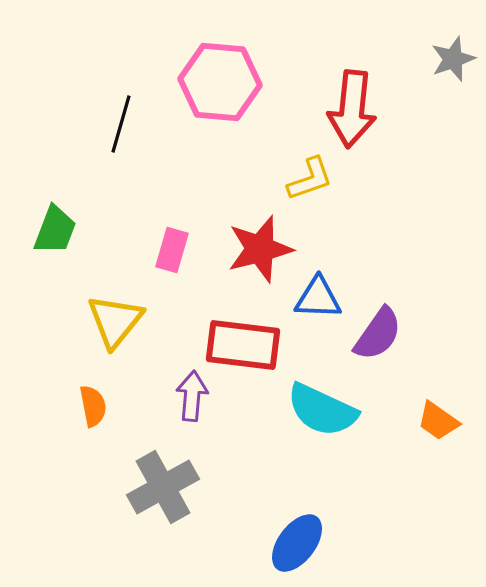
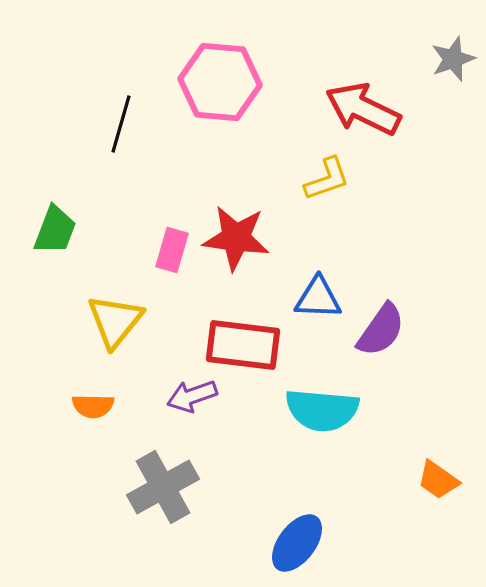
red arrow: moved 11 px right; rotated 110 degrees clockwise
yellow L-shape: moved 17 px right
red star: moved 24 px left, 11 px up; rotated 22 degrees clockwise
purple semicircle: moved 3 px right, 4 px up
purple arrow: rotated 114 degrees counterclockwise
orange semicircle: rotated 102 degrees clockwise
cyan semicircle: rotated 20 degrees counterclockwise
orange trapezoid: moved 59 px down
